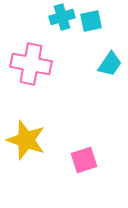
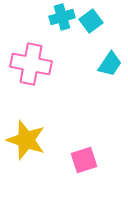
cyan square: rotated 25 degrees counterclockwise
